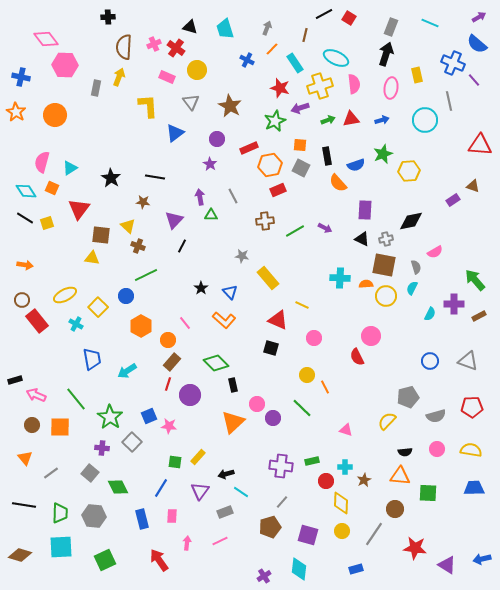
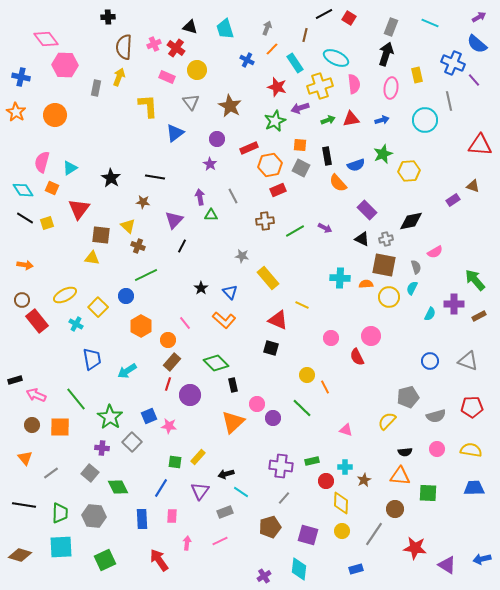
red star at (280, 88): moved 3 px left, 1 px up
cyan diamond at (26, 191): moved 3 px left, 1 px up
purple rectangle at (365, 210): moved 2 px right; rotated 48 degrees counterclockwise
yellow circle at (386, 296): moved 3 px right, 1 px down
pink circle at (314, 338): moved 17 px right
gray line at (282, 502): moved 2 px right, 4 px up
blue rectangle at (142, 519): rotated 12 degrees clockwise
